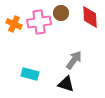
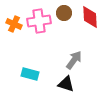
brown circle: moved 3 px right
pink cross: moved 1 px up
